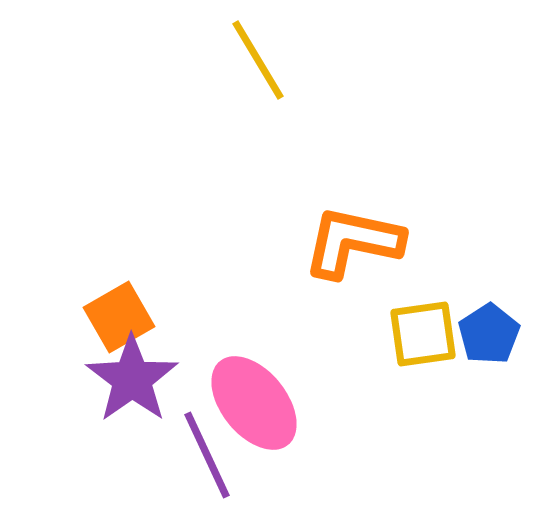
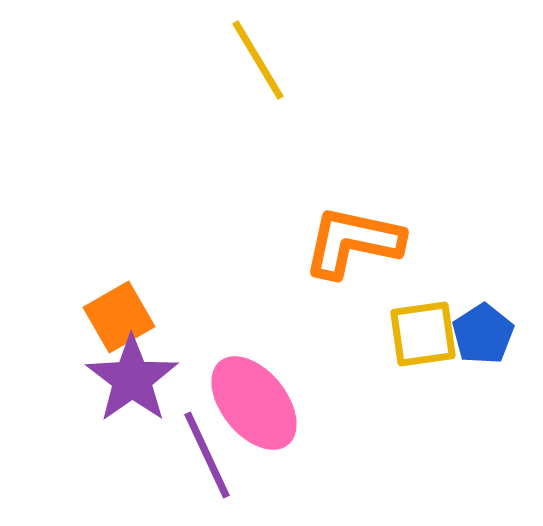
blue pentagon: moved 6 px left
